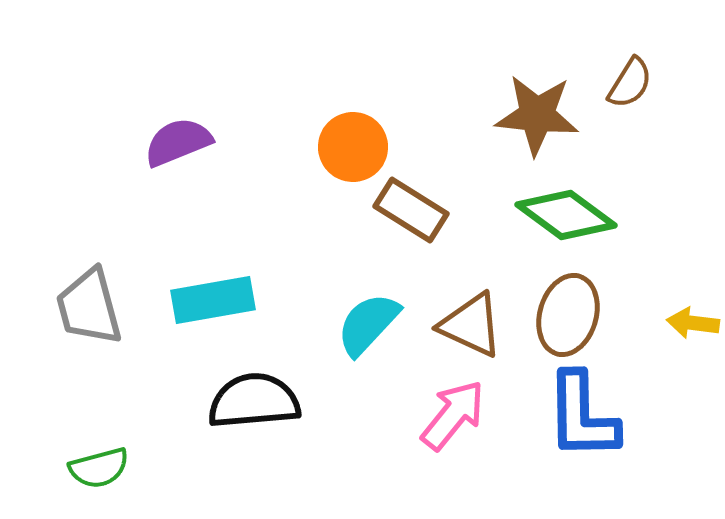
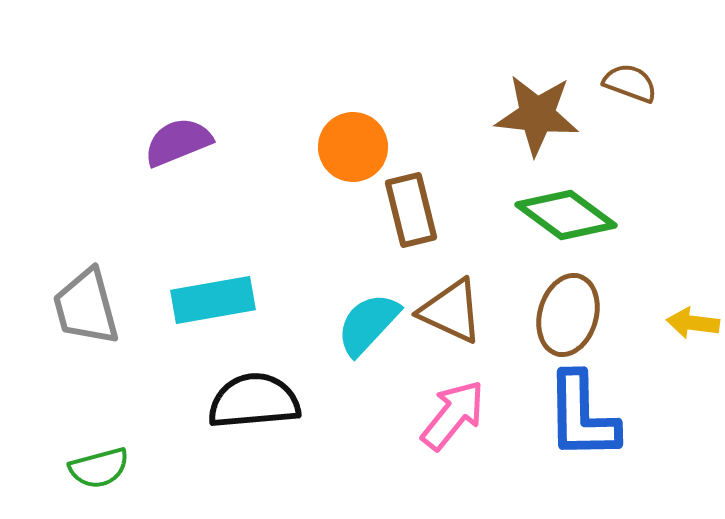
brown semicircle: rotated 102 degrees counterclockwise
brown rectangle: rotated 44 degrees clockwise
gray trapezoid: moved 3 px left
brown triangle: moved 20 px left, 14 px up
